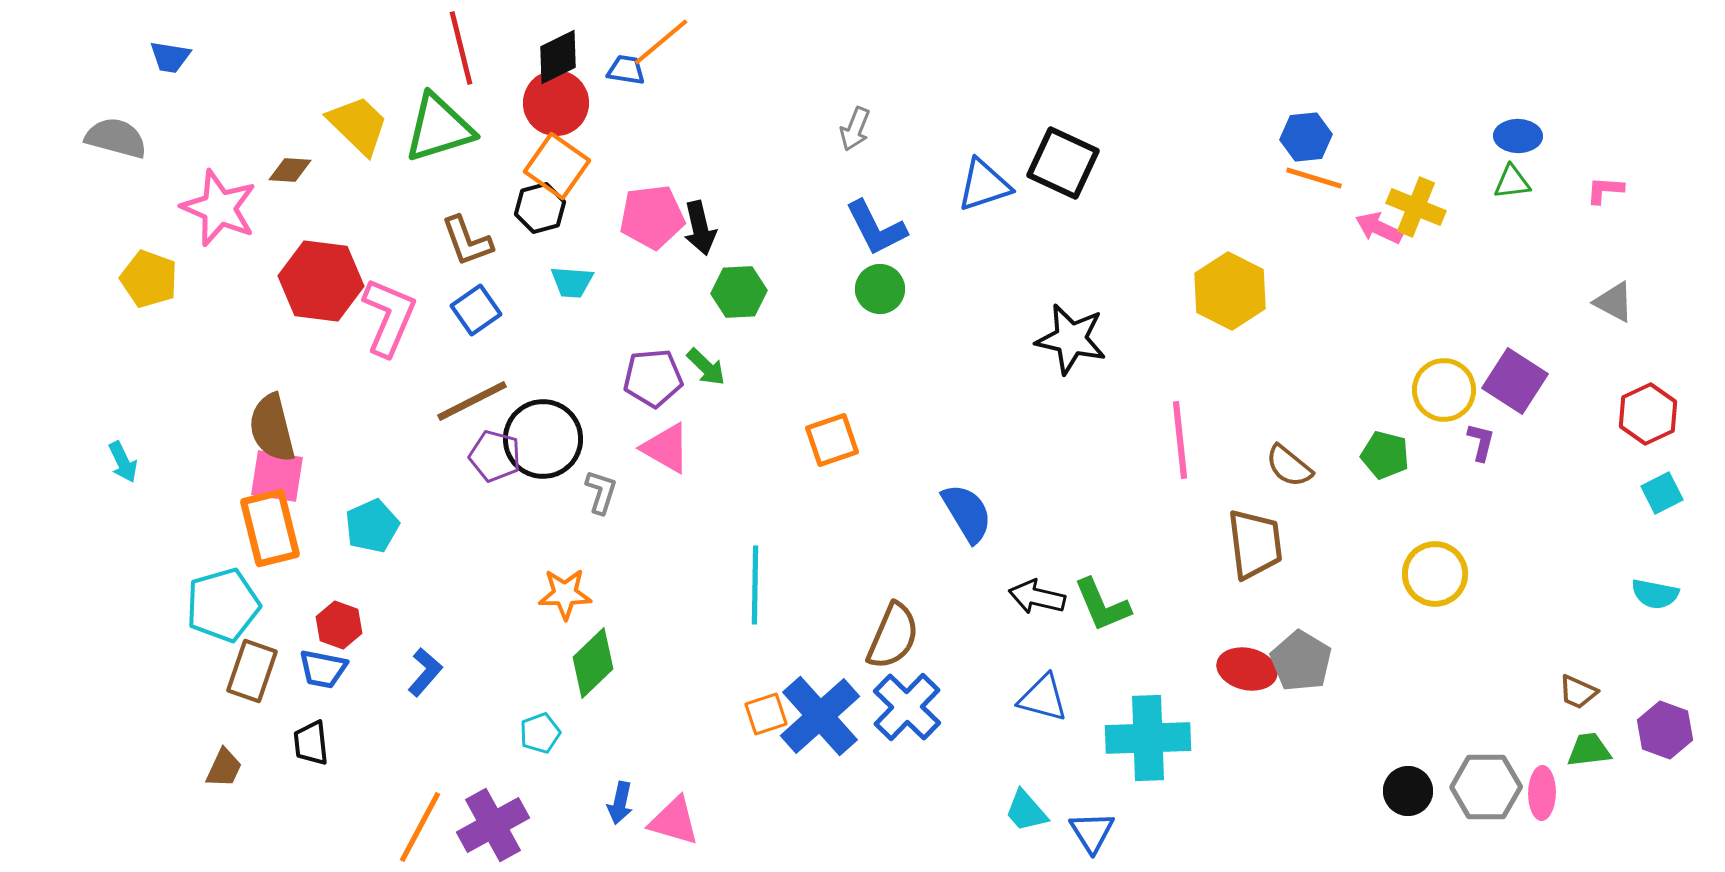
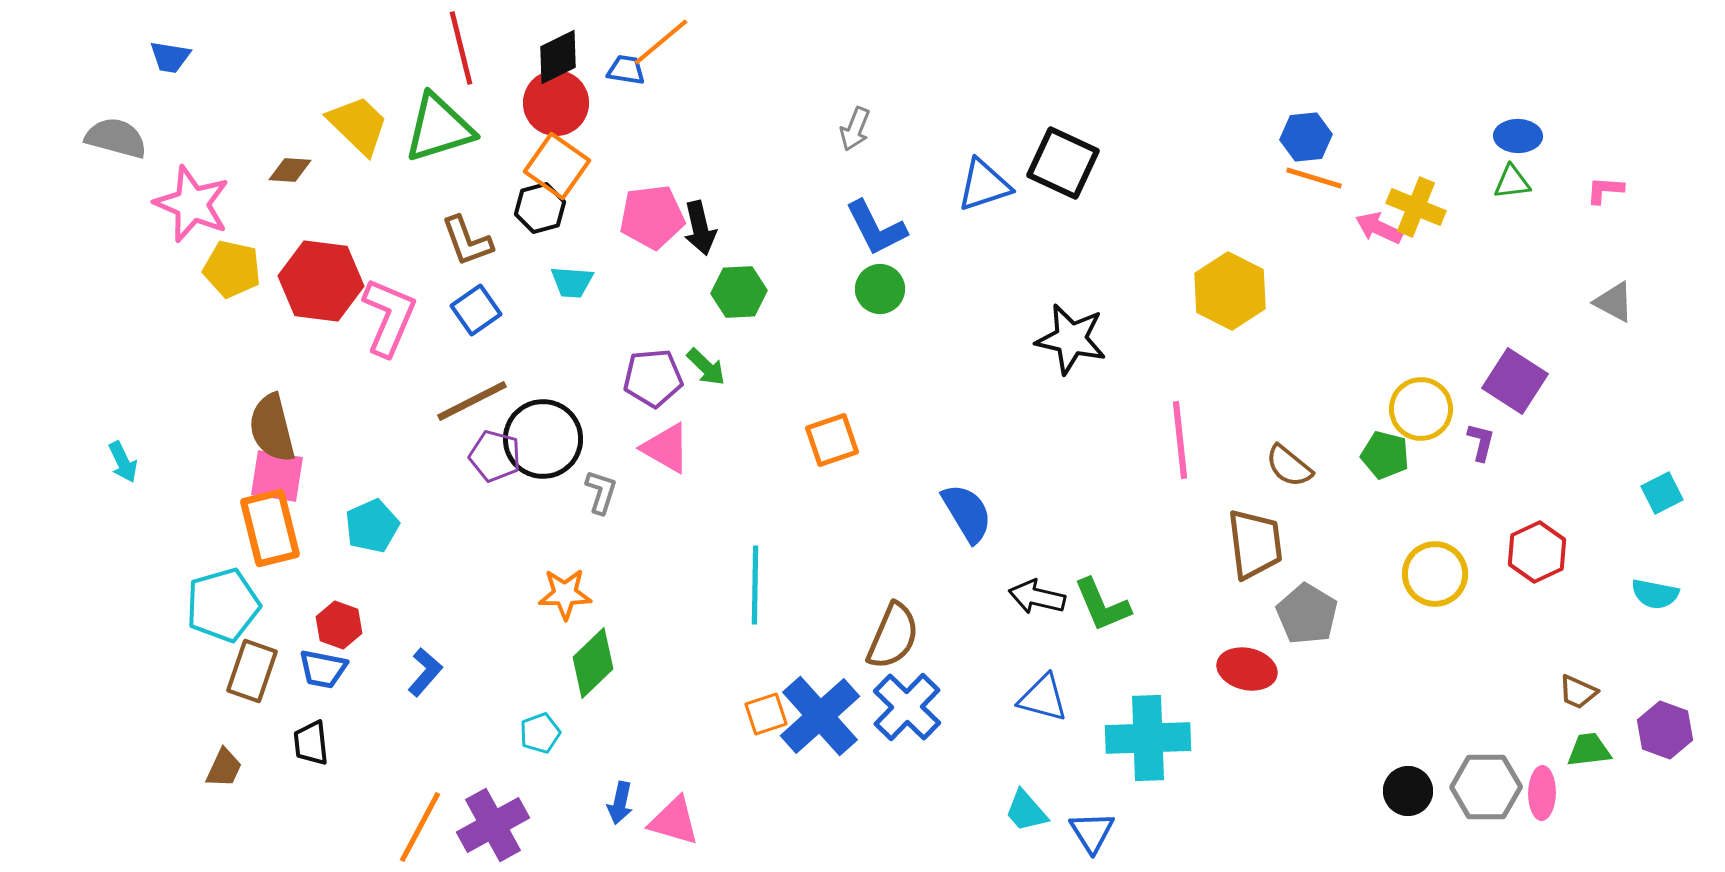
pink star at (219, 208): moved 27 px left, 4 px up
yellow pentagon at (149, 279): moved 83 px right, 10 px up; rotated 8 degrees counterclockwise
yellow circle at (1444, 390): moved 23 px left, 19 px down
red hexagon at (1648, 414): moved 111 px left, 138 px down
gray pentagon at (1301, 661): moved 6 px right, 47 px up
